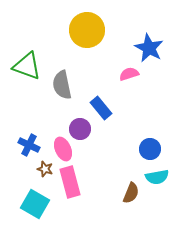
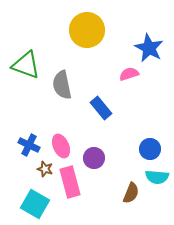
green triangle: moved 1 px left, 1 px up
purple circle: moved 14 px right, 29 px down
pink ellipse: moved 2 px left, 3 px up
cyan semicircle: rotated 15 degrees clockwise
